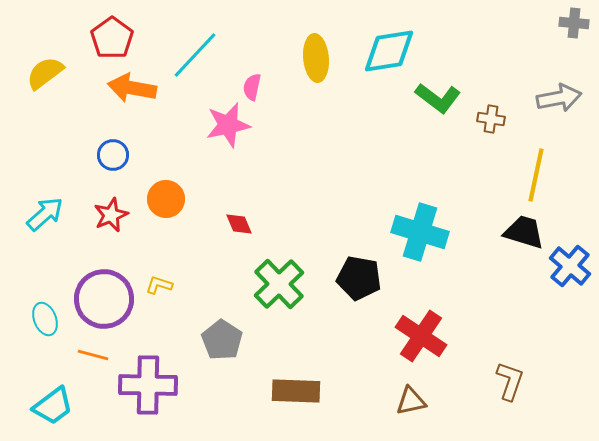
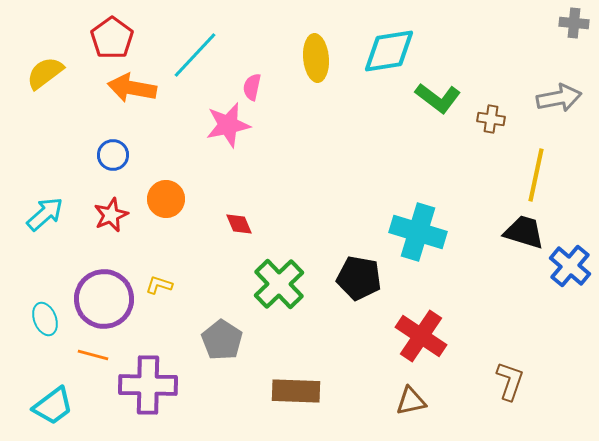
cyan cross: moved 2 px left
